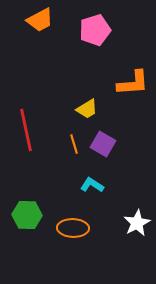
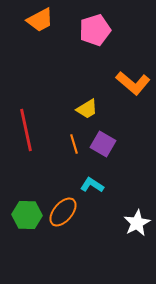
orange L-shape: rotated 44 degrees clockwise
orange ellipse: moved 10 px left, 16 px up; rotated 52 degrees counterclockwise
